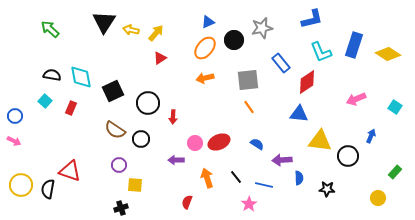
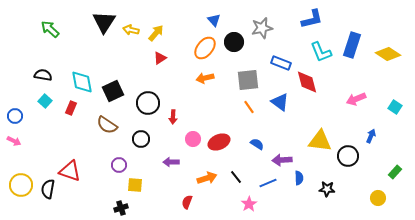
blue triangle at (208, 22): moved 6 px right, 2 px up; rotated 48 degrees counterclockwise
black circle at (234, 40): moved 2 px down
blue rectangle at (354, 45): moved 2 px left
blue rectangle at (281, 63): rotated 30 degrees counterclockwise
black semicircle at (52, 75): moved 9 px left
cyan diamond at (81, 77): moved 1 px right, 5 px down
red diamond at (307, 82): rotated 70 degrees counterclockwise
blue triangle at (299, 114): moved 19 px left, 12 px up; rotated 30 degrees clockwise
brown semicircle at (115, 130): moved 8 px left, 5 px up
pink circle at (195, 143): moved 2 px left, 4 px up
purple arrow at (176, 160): moved 5 px left, 2 px down
orange arrow at (207, 178): rotated 90 degrees clockwise
blue line at (264, 185): moved 4 px right, 2 px up; rotated 36 degrees counterclockwise
